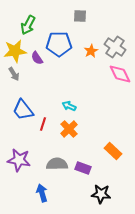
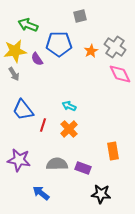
gray square: rotated 16 degrees counterclockwise
green arrow: rotated 84 degrees clockwise
purple semicircle: moved 1 px down
red line: moved 1 px down
orange rectangle: rotated 36 degrees clockwise
blue arrow: moved 1 px left; rotated 36 degrees counterclockwise
